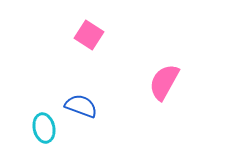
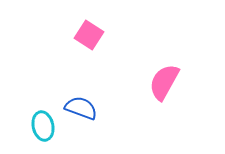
blue semicircle: moved 2 px down
cyan ellipse: moved 1 px left, 2 px up
